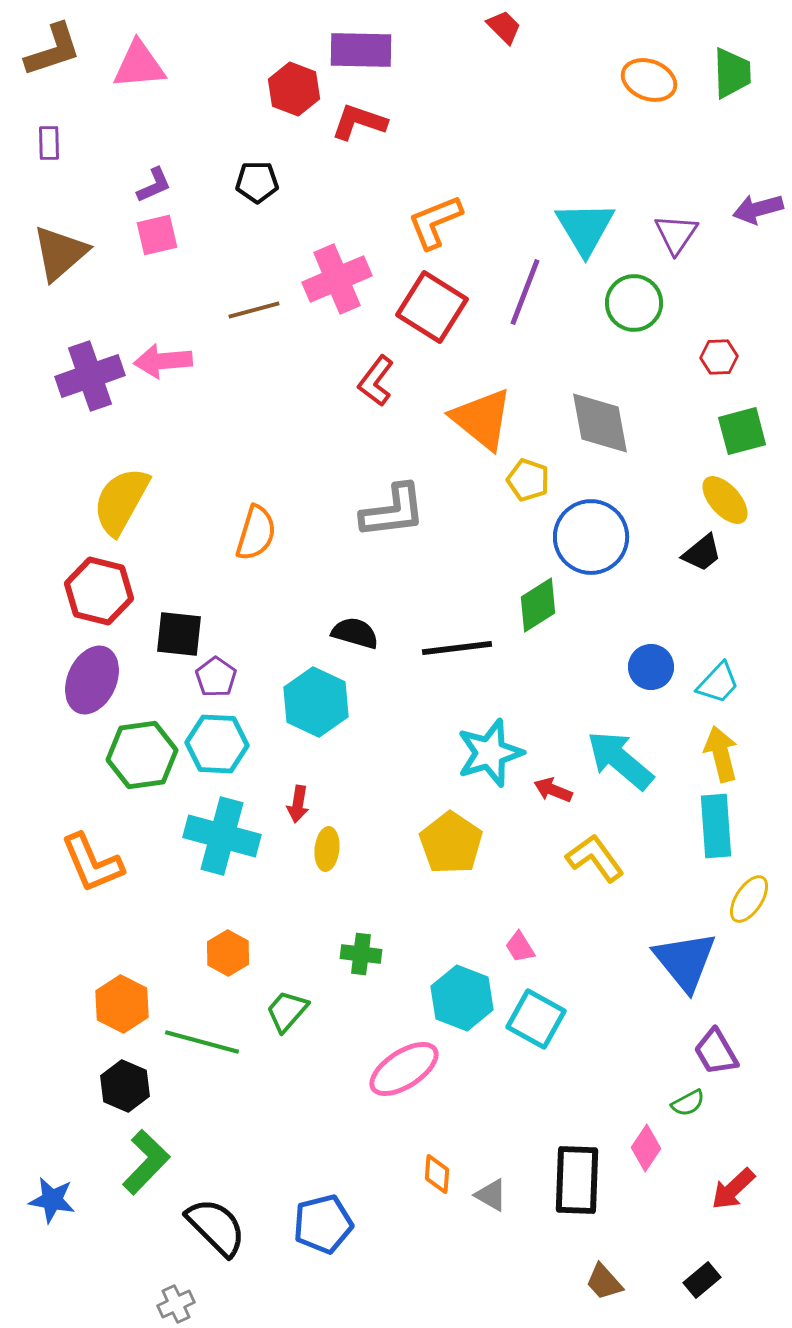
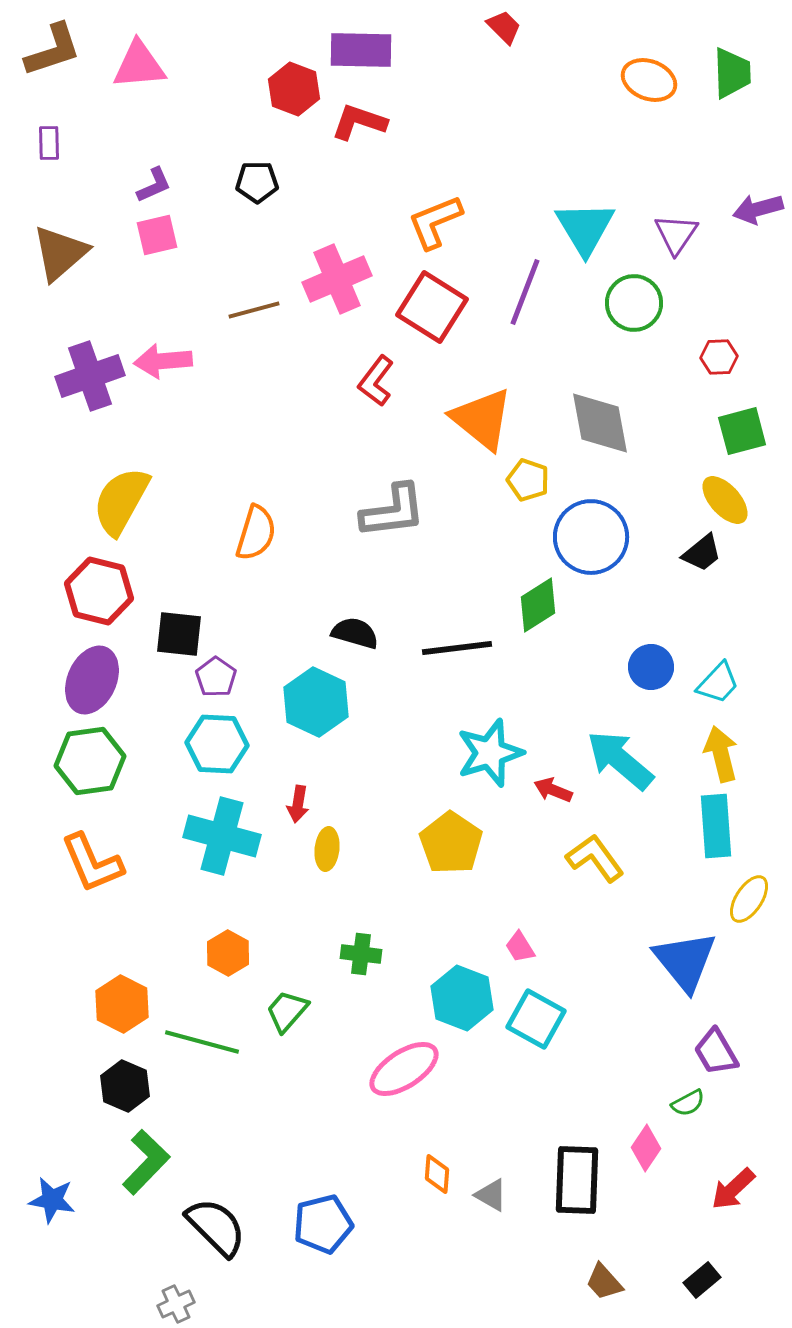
green hexagon at (142, 755): moved 52 px left, 6 px down
